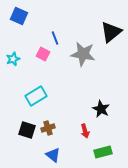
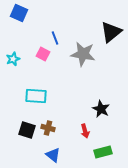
blue square: moved 3 px up
cyan rectangle: rotated 35 degrees clockwise
brown cross: rotated 32 degrees clockwise
